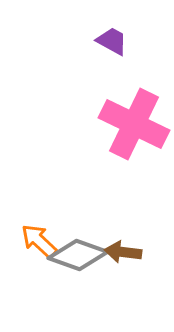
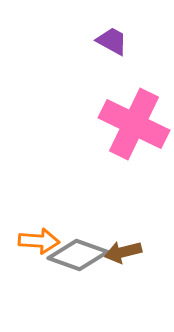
orange arrow: rotated 141 degrees clockwise
brown arrow: rotated 21 degrees counterclockwise
